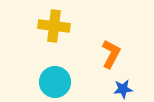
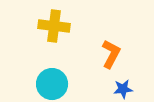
cyan circle: moved 3 px left, 2 px down
